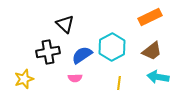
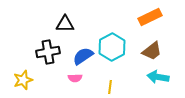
black triangle: rotated 42 degrees counterclockwise
blue semicircle: moved 1 px right, 1 px down
yellow star: moved 1 px left, 1 px down
yellow line: moved 9 px left, 4 px down
